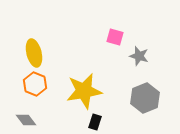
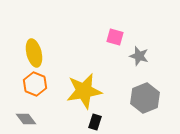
gray diamond: moved 1 px up
